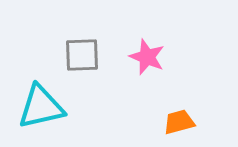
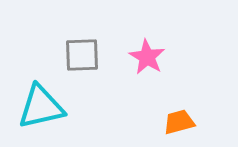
pink star: rotated 9 degrees clockwise
